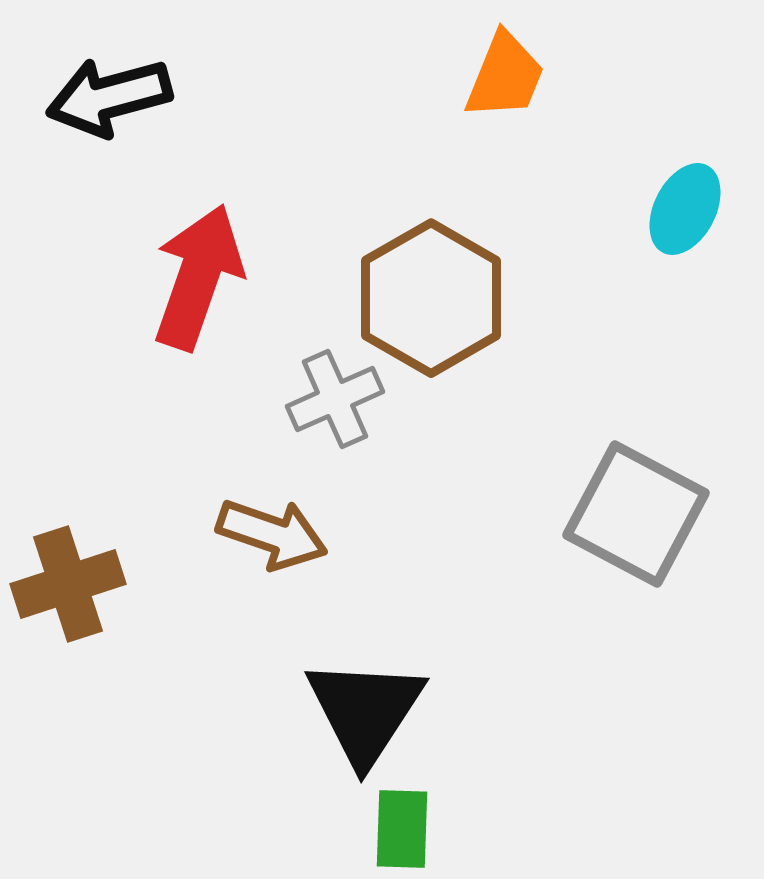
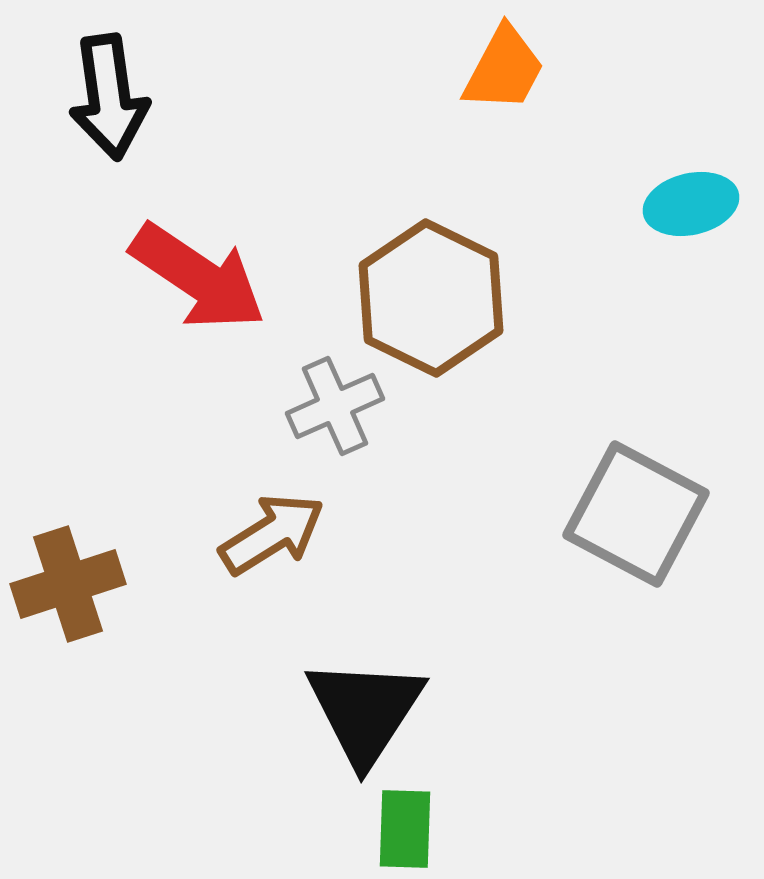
orange trapezoid: moved 1 px left, 7 px up; rotated 6 degrees clockwise
black arrow: rotated 83 degrees counterclockwise
cyan ellipse: moved 6 px right, 5 px up; rotated 50 degrees clockwise
red arrow: rotated 105 degrees clockwise
brown hexagon: rotated 4 degrees counterclockwise
gray cross: moved 7 px down
brown arrow: rotated 51 degrees counterclockwise
green rectangle: moved 3 px right
